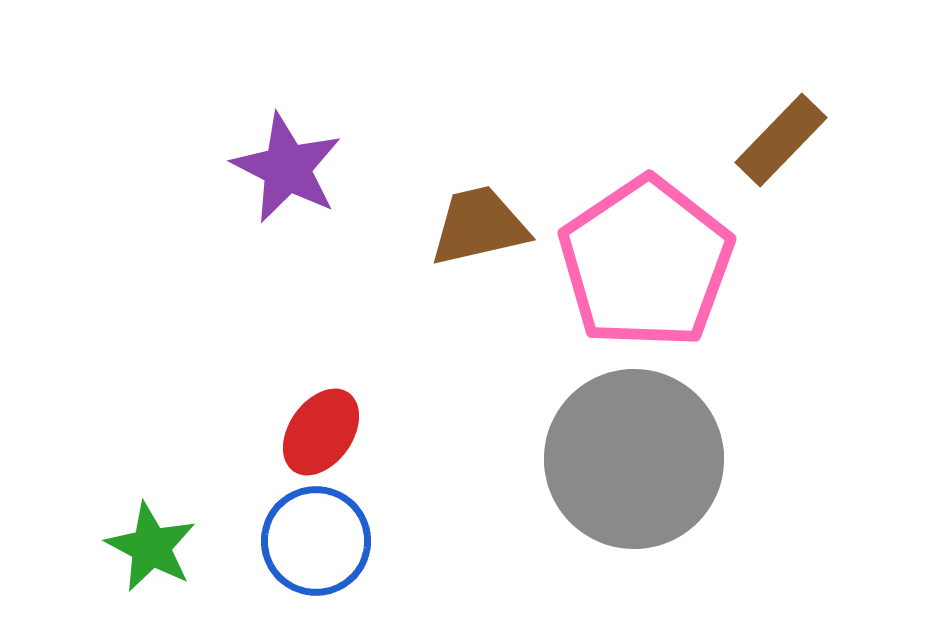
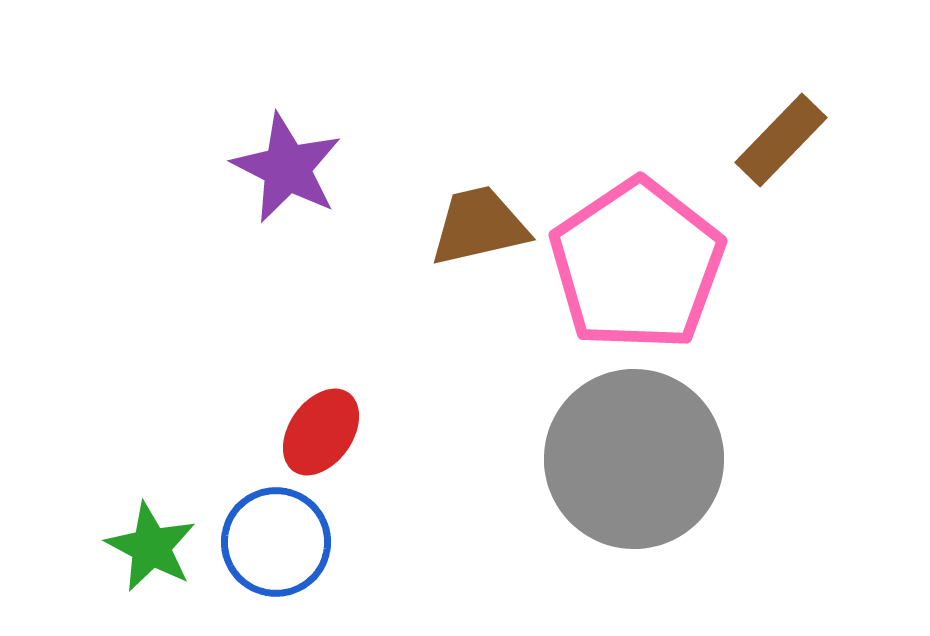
pink pentagon: moved 9 px left, 2 px down
blue circle: moved 40 px left, 1 px down
